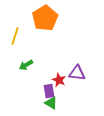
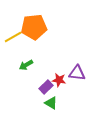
orange pentagon: moved 11 px left, 9 px down; rotated 25 degrees clockwise
yellow line: moved 2 px left, 1 px down; rotated 42 degrees clockwise
red star: rotated 16 degrees counterclockwise
purple rectangle: moved 3 px left, 4 px up; rotated 56 degrees clockwise
